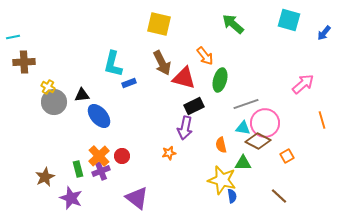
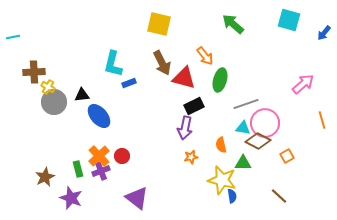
brown cross: moved 10 px right, 10 px down
orange star: moved 22 px right, 4 px down
